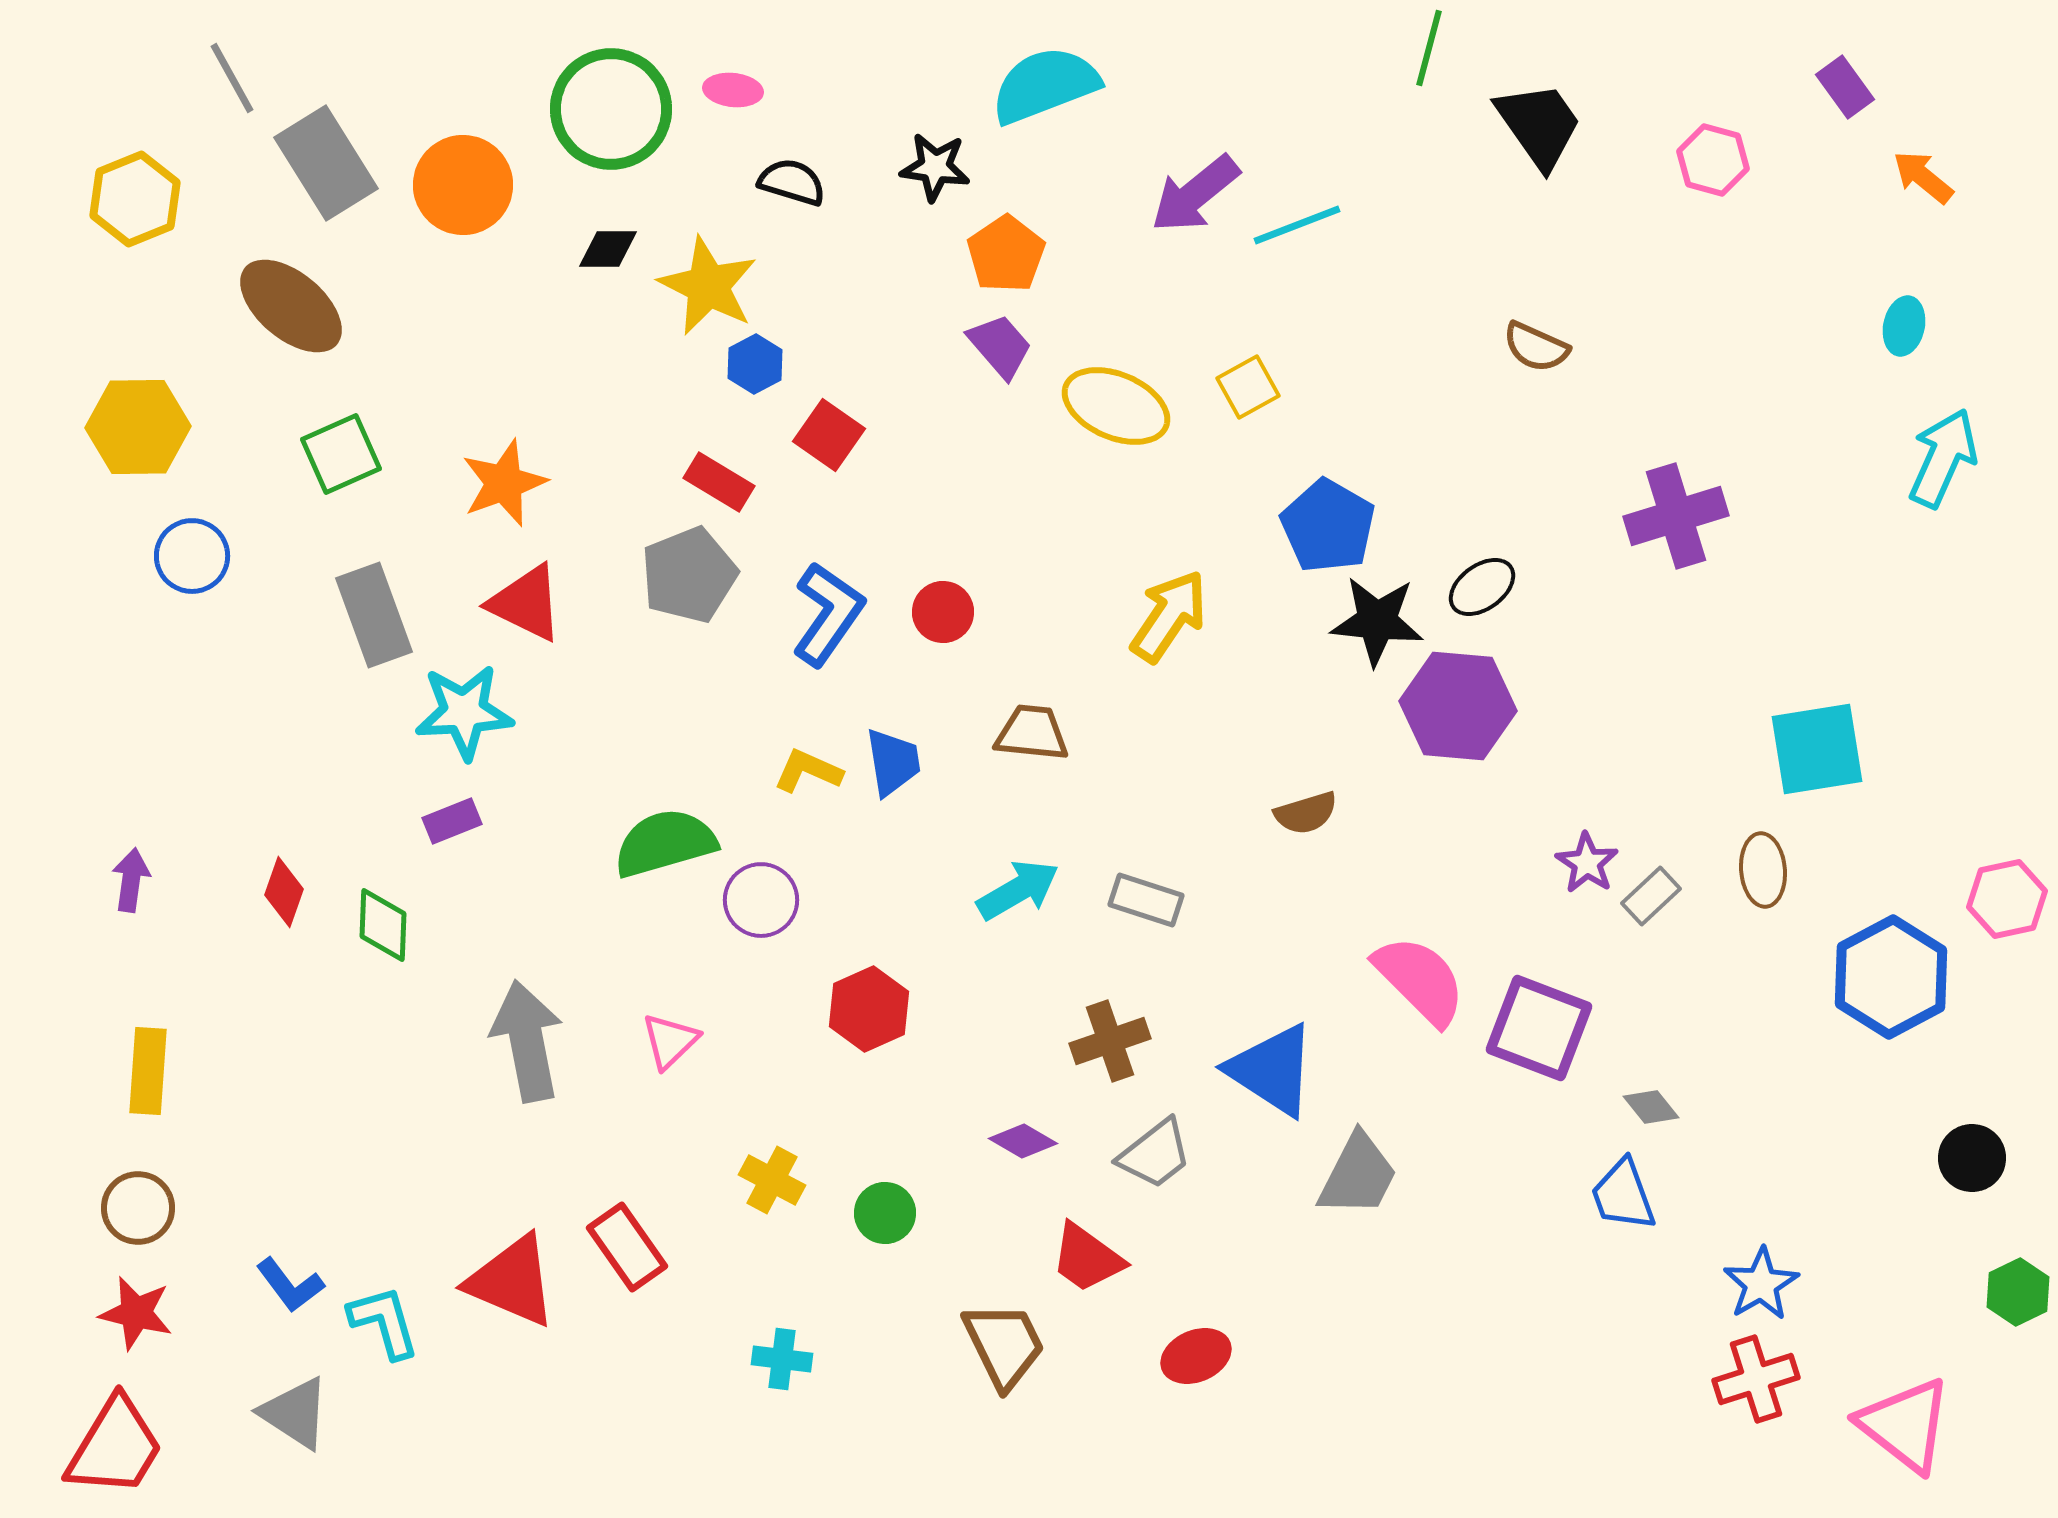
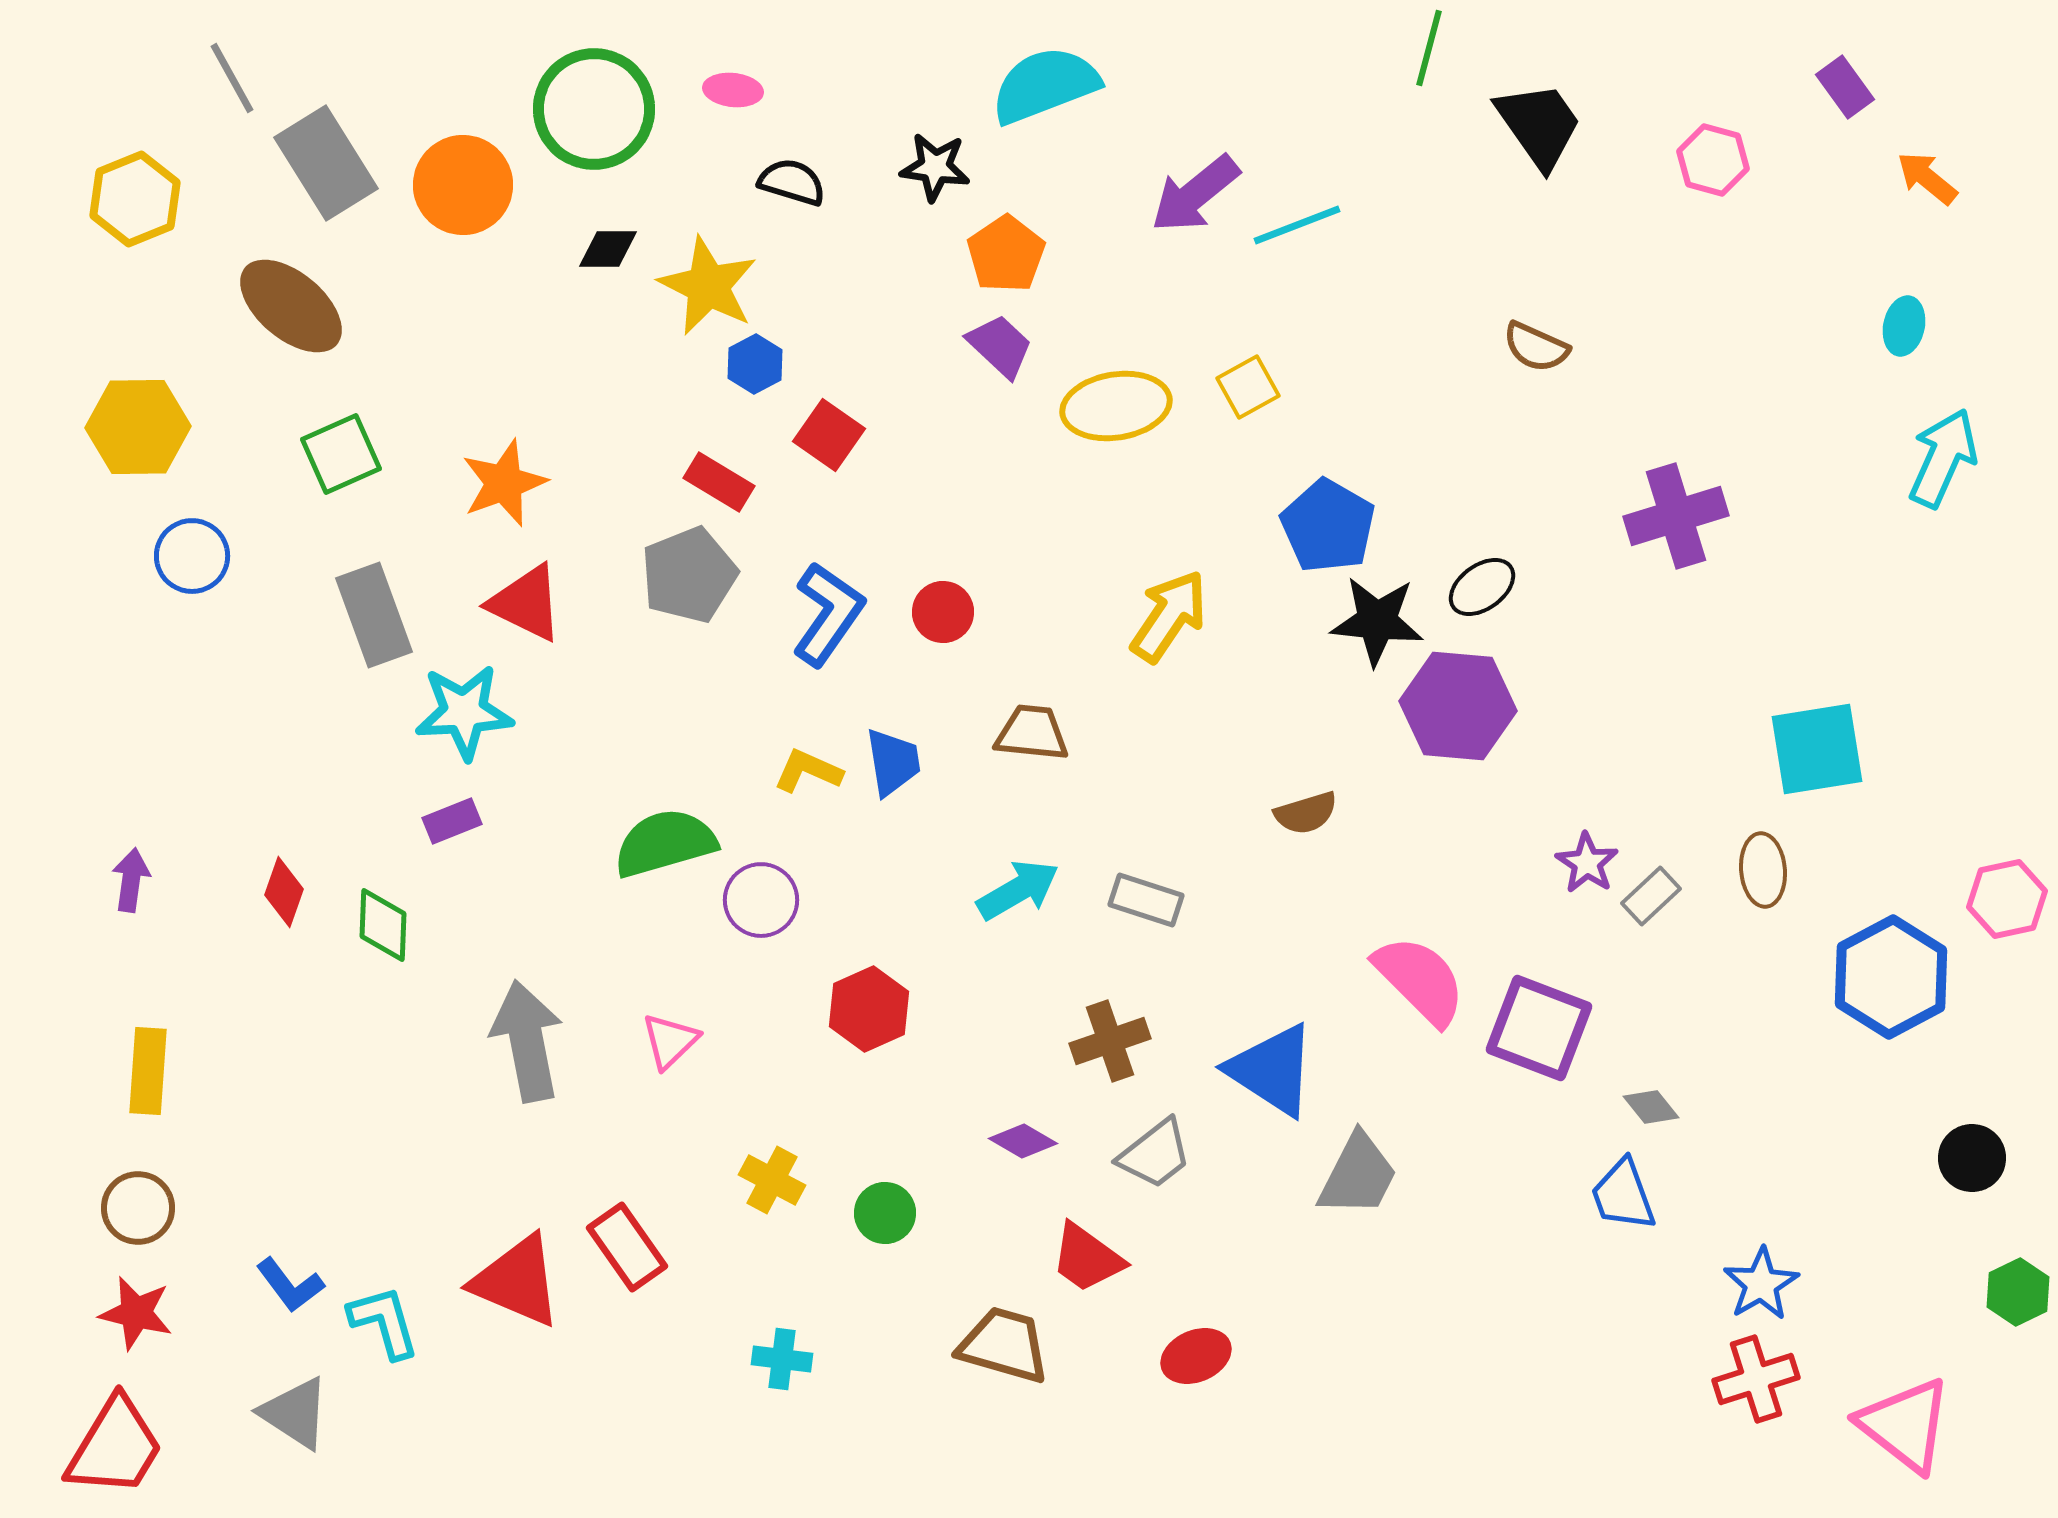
green circle at (611, 109): moved 17 px left
orange arrow at (1923, 177): moved 4 px right, 1 px down
purple trapezoid at (1000, 346): rotated 6 degrees counterclockwise
yellow ellipse at (1116, 406): rotated 32 degrees counterclockwise
red triangle at (512, 1281): moved 5 px right
brown trapezoid at (1004, 1345): rotated 48 degrees counterclockwise
